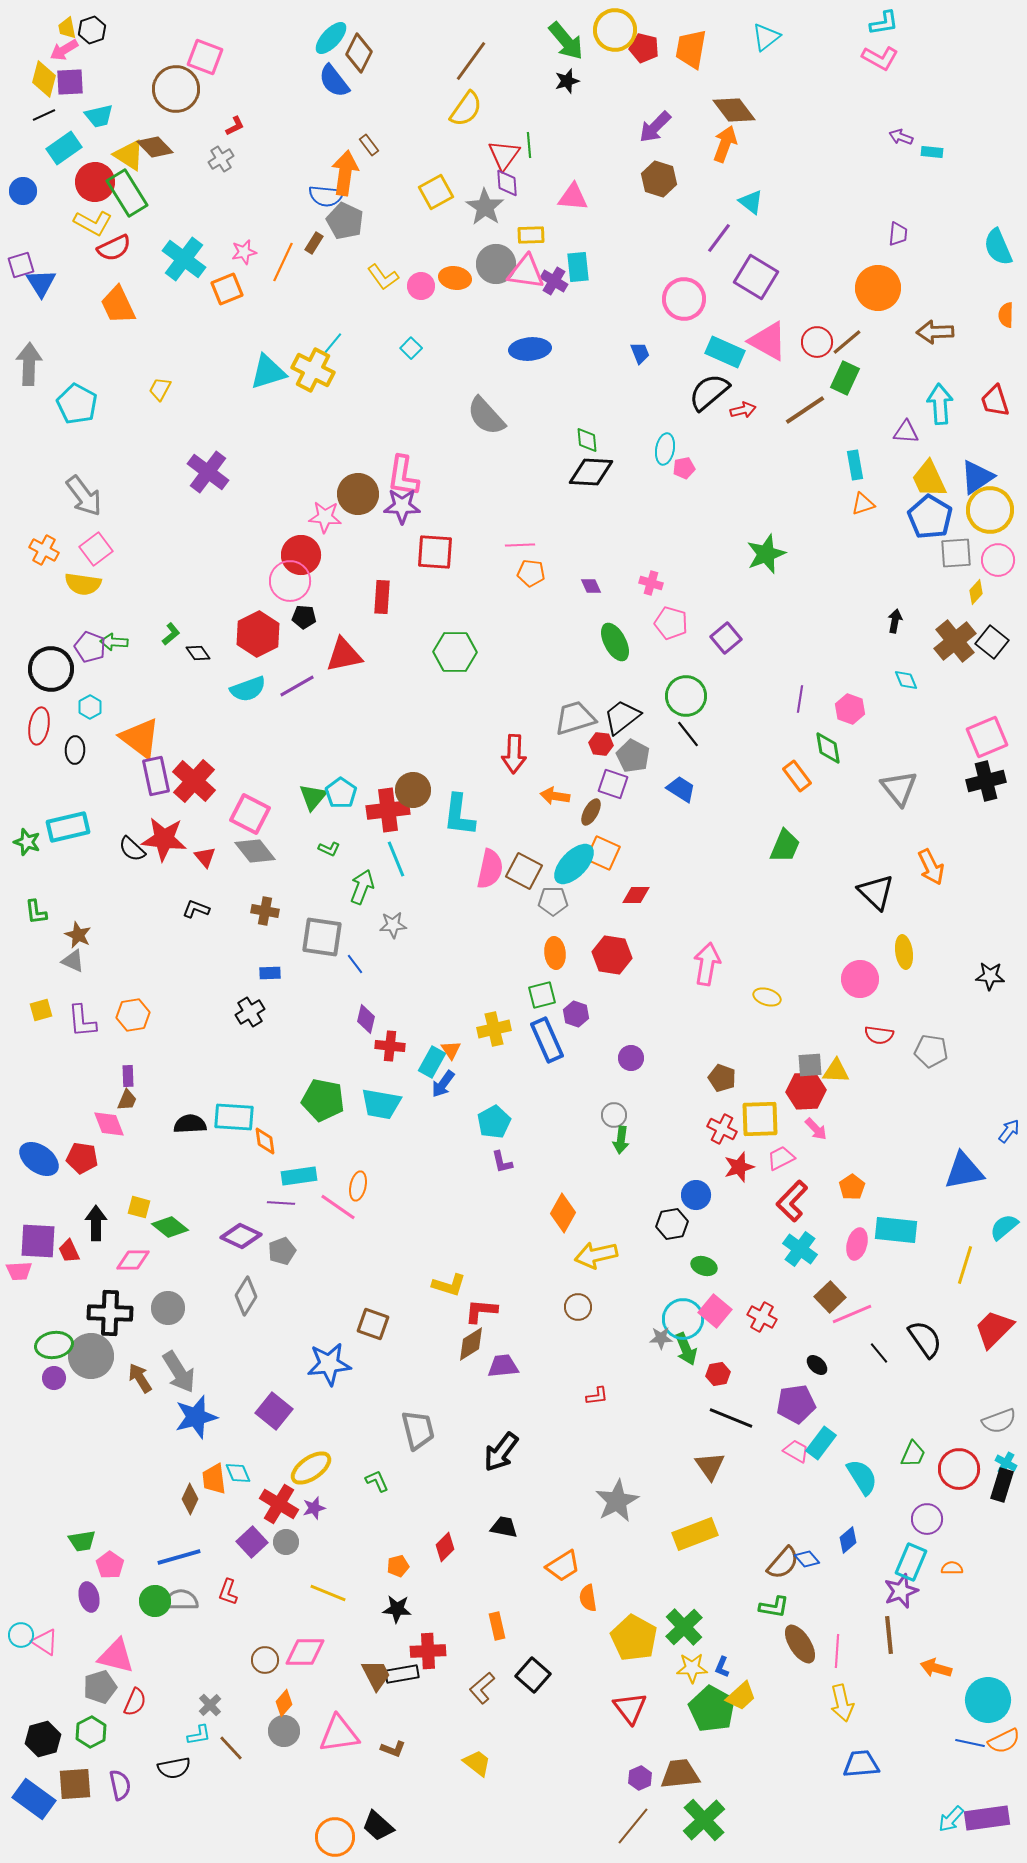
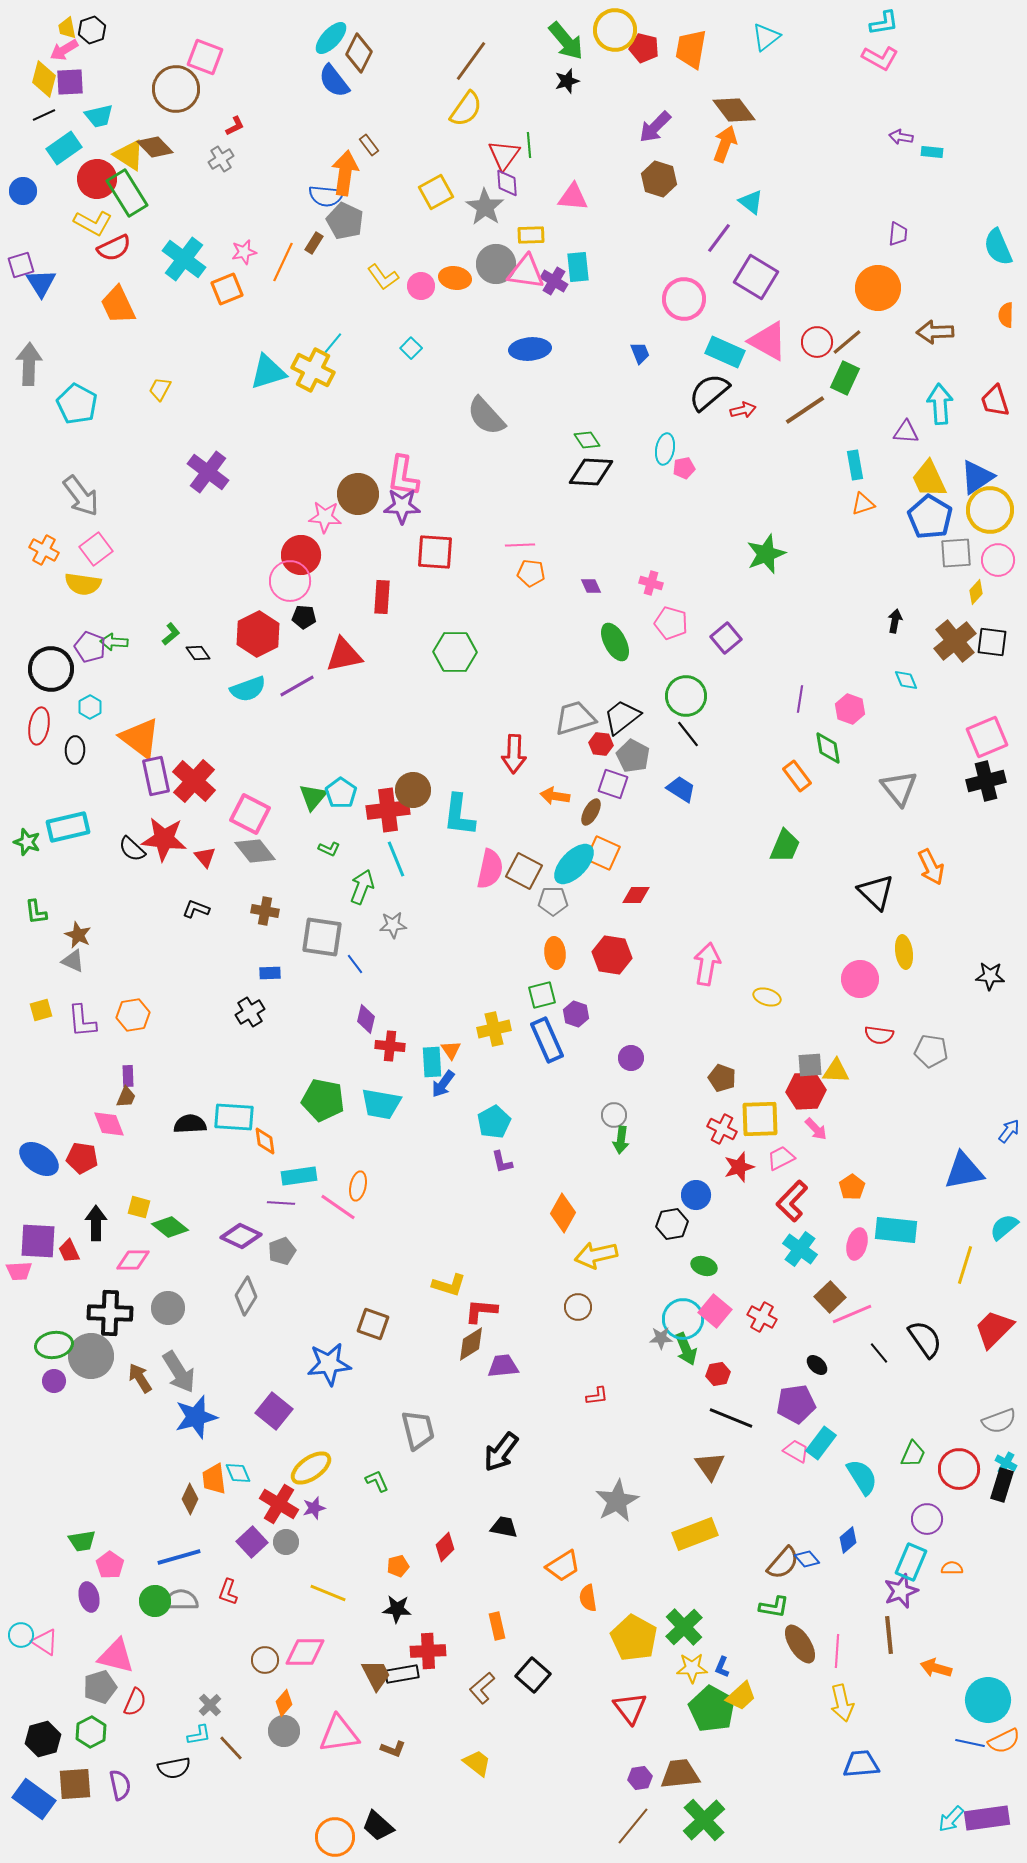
purple arrow at (901, 137): rotated 10 degrees counterclockwise
red circle at (95, 182): moved 2 px right, 3 px up
green diamond at (587, 440): rotated 28 degrees counterclockwise
gray arrow at (84, 496): moved 3 px left
black square at (992, 642): rotated 32 degrees counterclockwise
cyan rectangle at (432, 1062): rotated 32 degrees counterclockwise
brown trapezoid at (127, 1100): moved 1 px left, 3 px up
purple circle at (54, 1378): moved 3 px down
purple hexagon at (640, 1778): rotated 15 degrees clockwise
